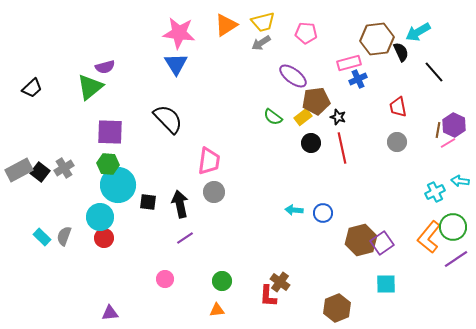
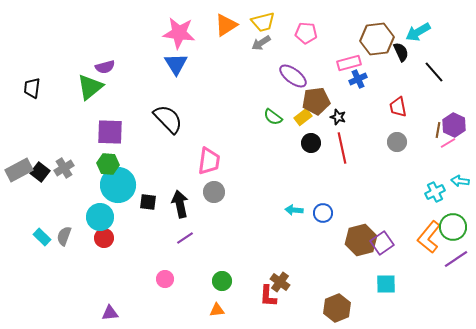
black trapezoid at (32, 88): rotated 140 degrees clockwise
